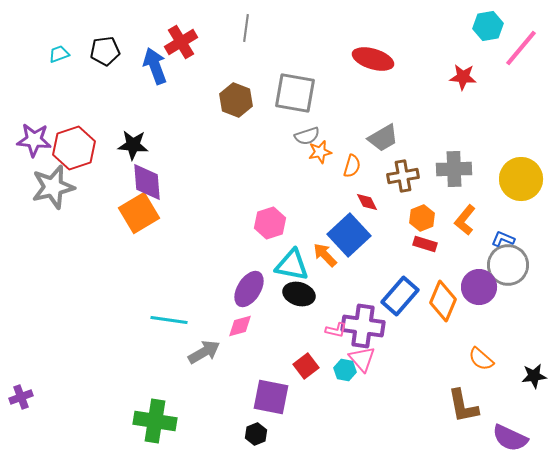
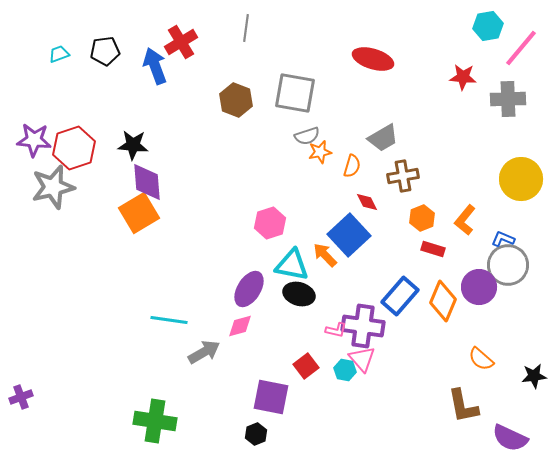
gray cross at (454, 169): moved 54 px right, 70 px up
red rectangle at (425, 244): moved 8 px right, 5 px down
